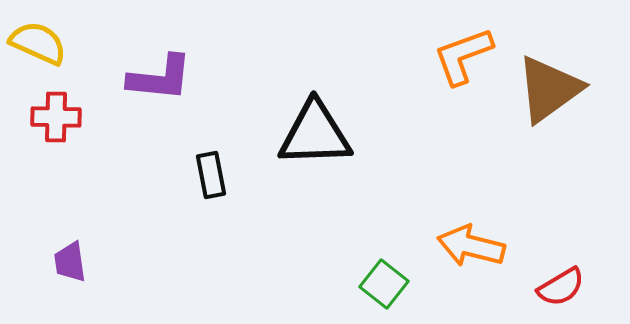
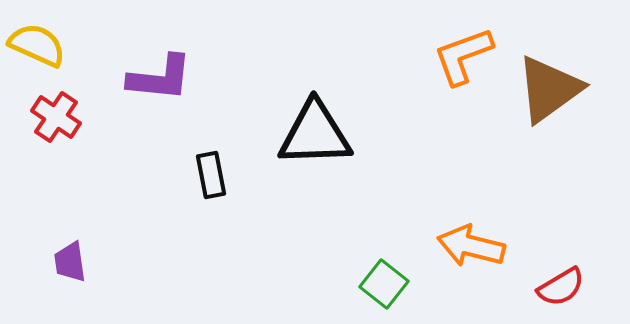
yellow semicircle: moved 1 px left, 2 px down
red cross: rotated 33 degrees clockwise
